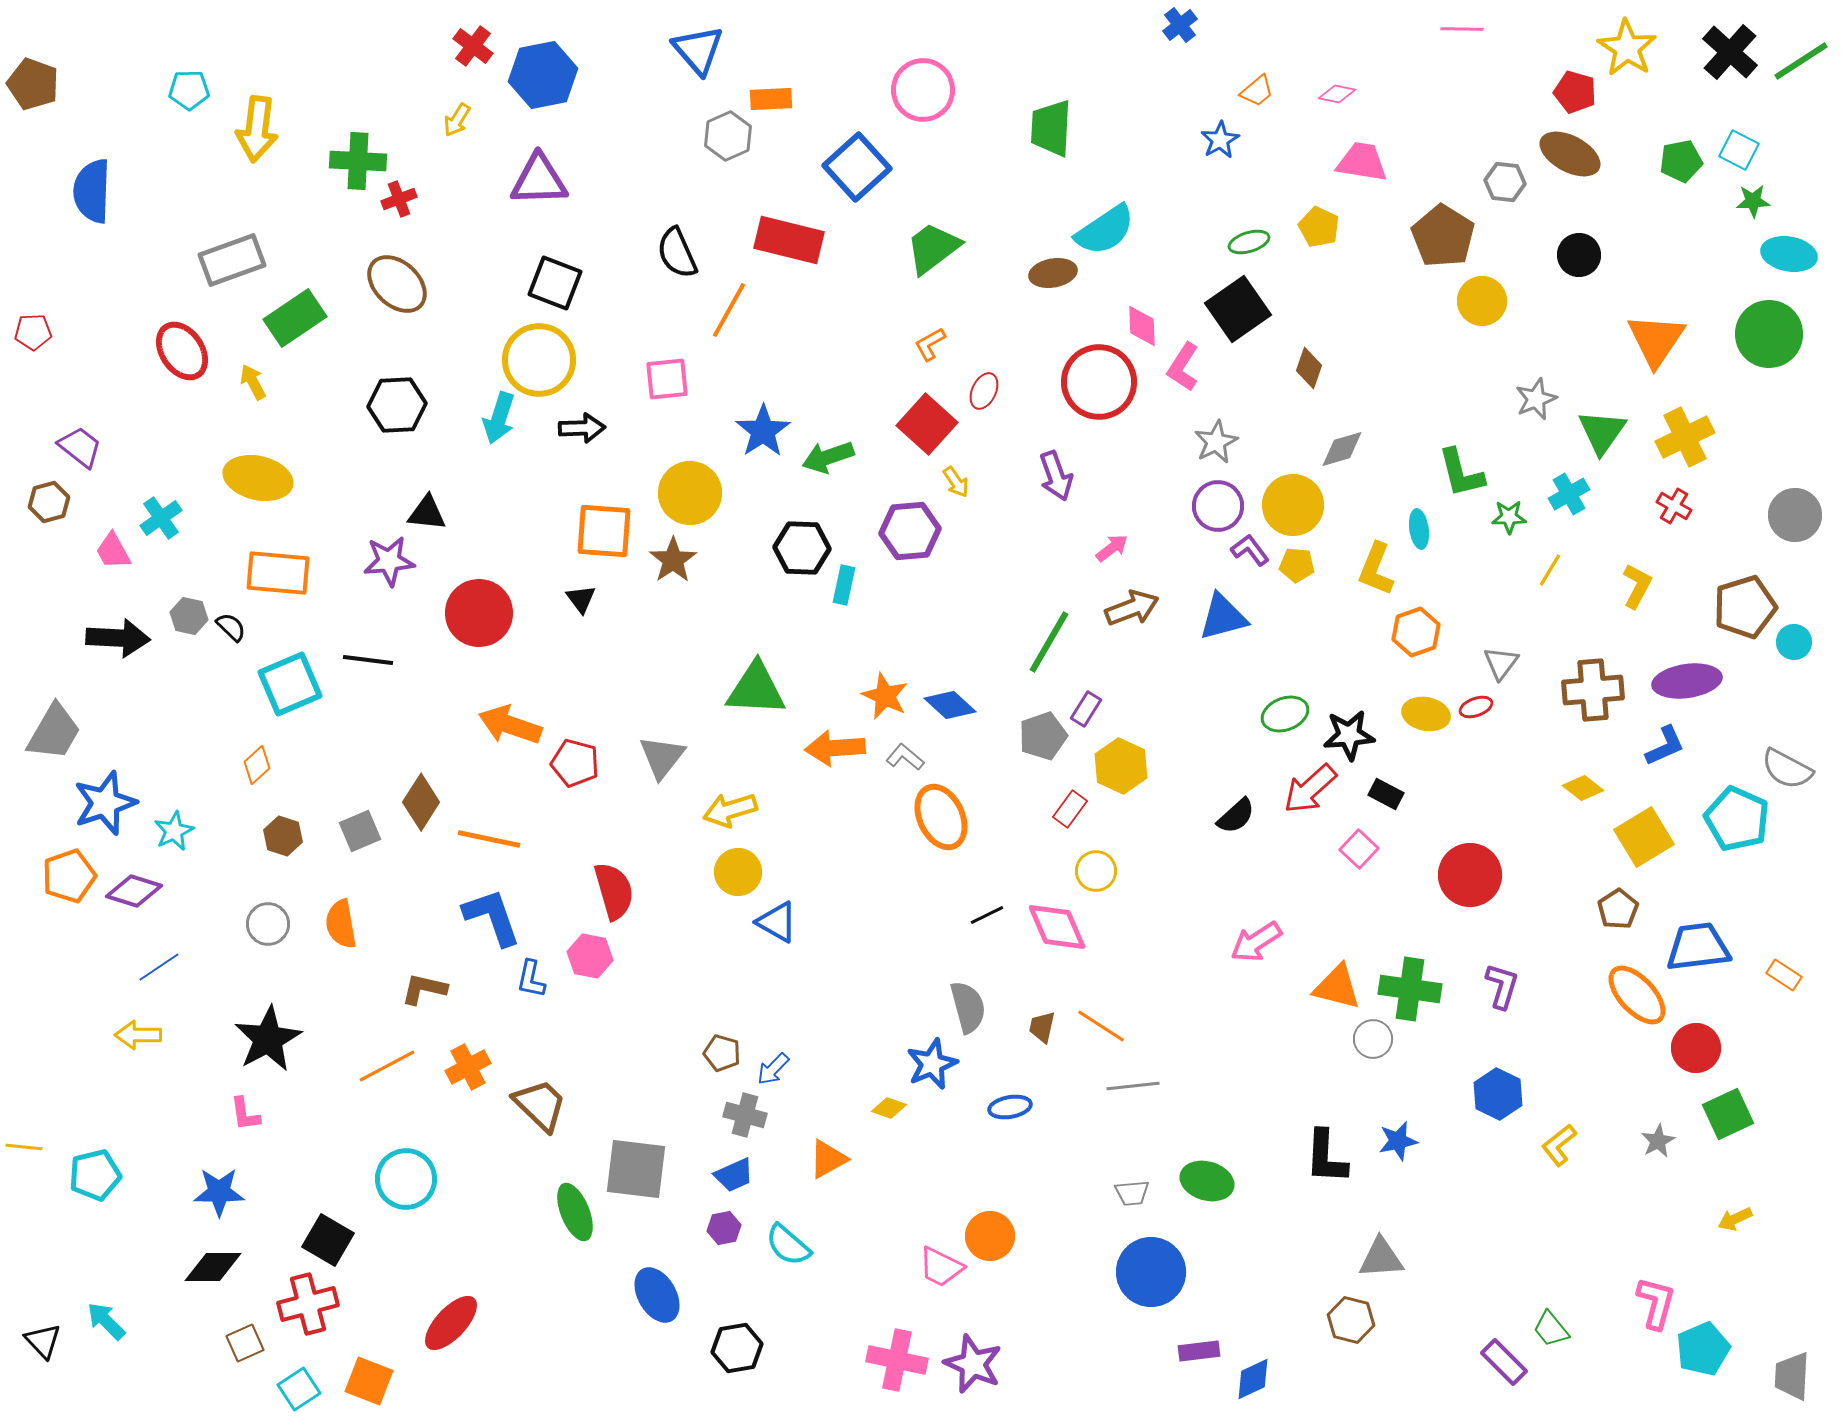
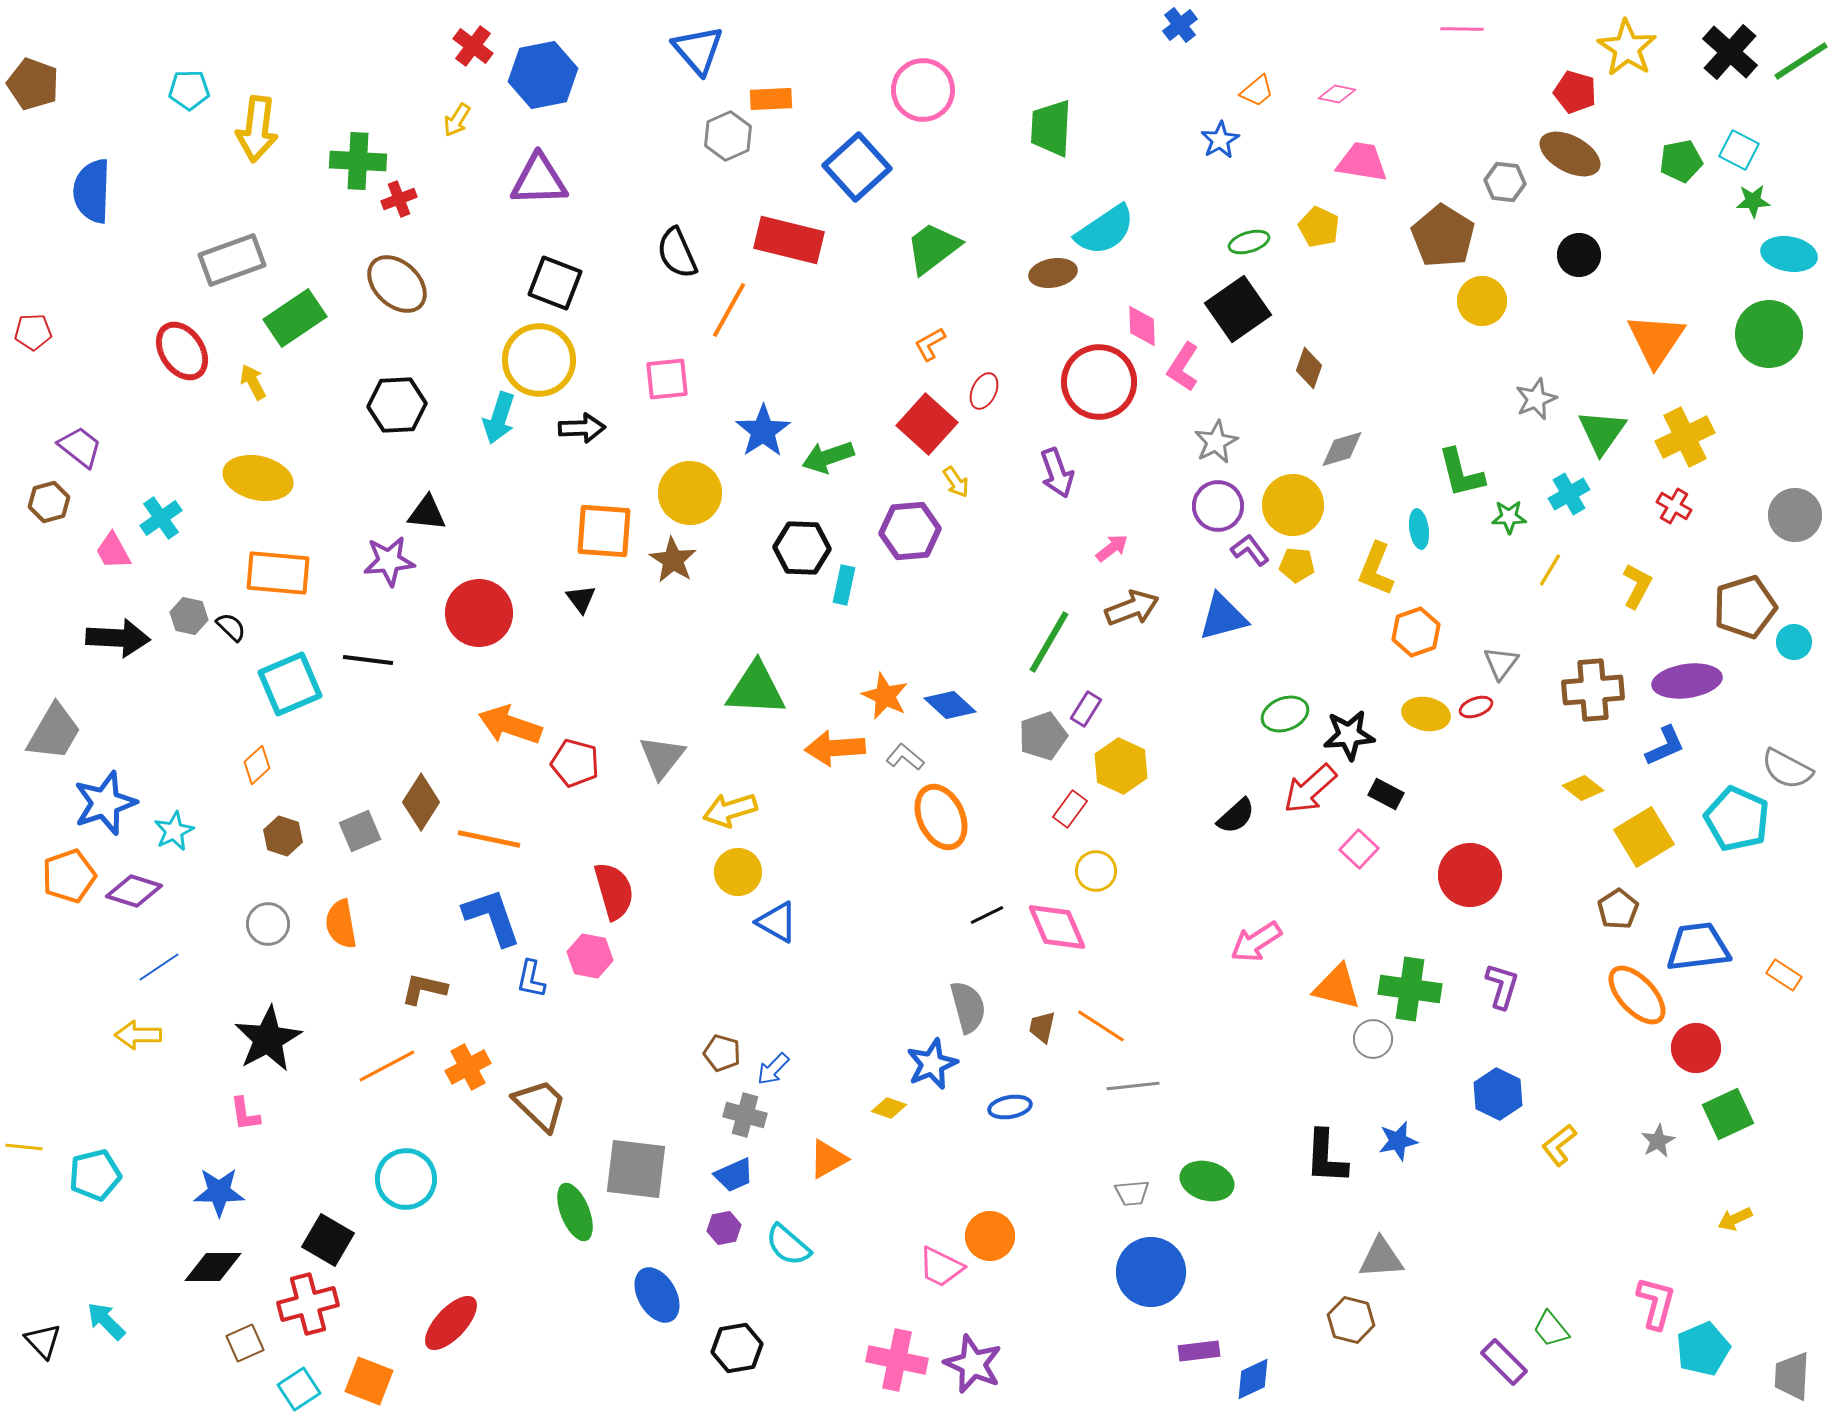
purple arrow at (1056, 476): moved 1 px right, 3 px up
brown star at (673, 560): rotated 6 degrees counterclockwise
